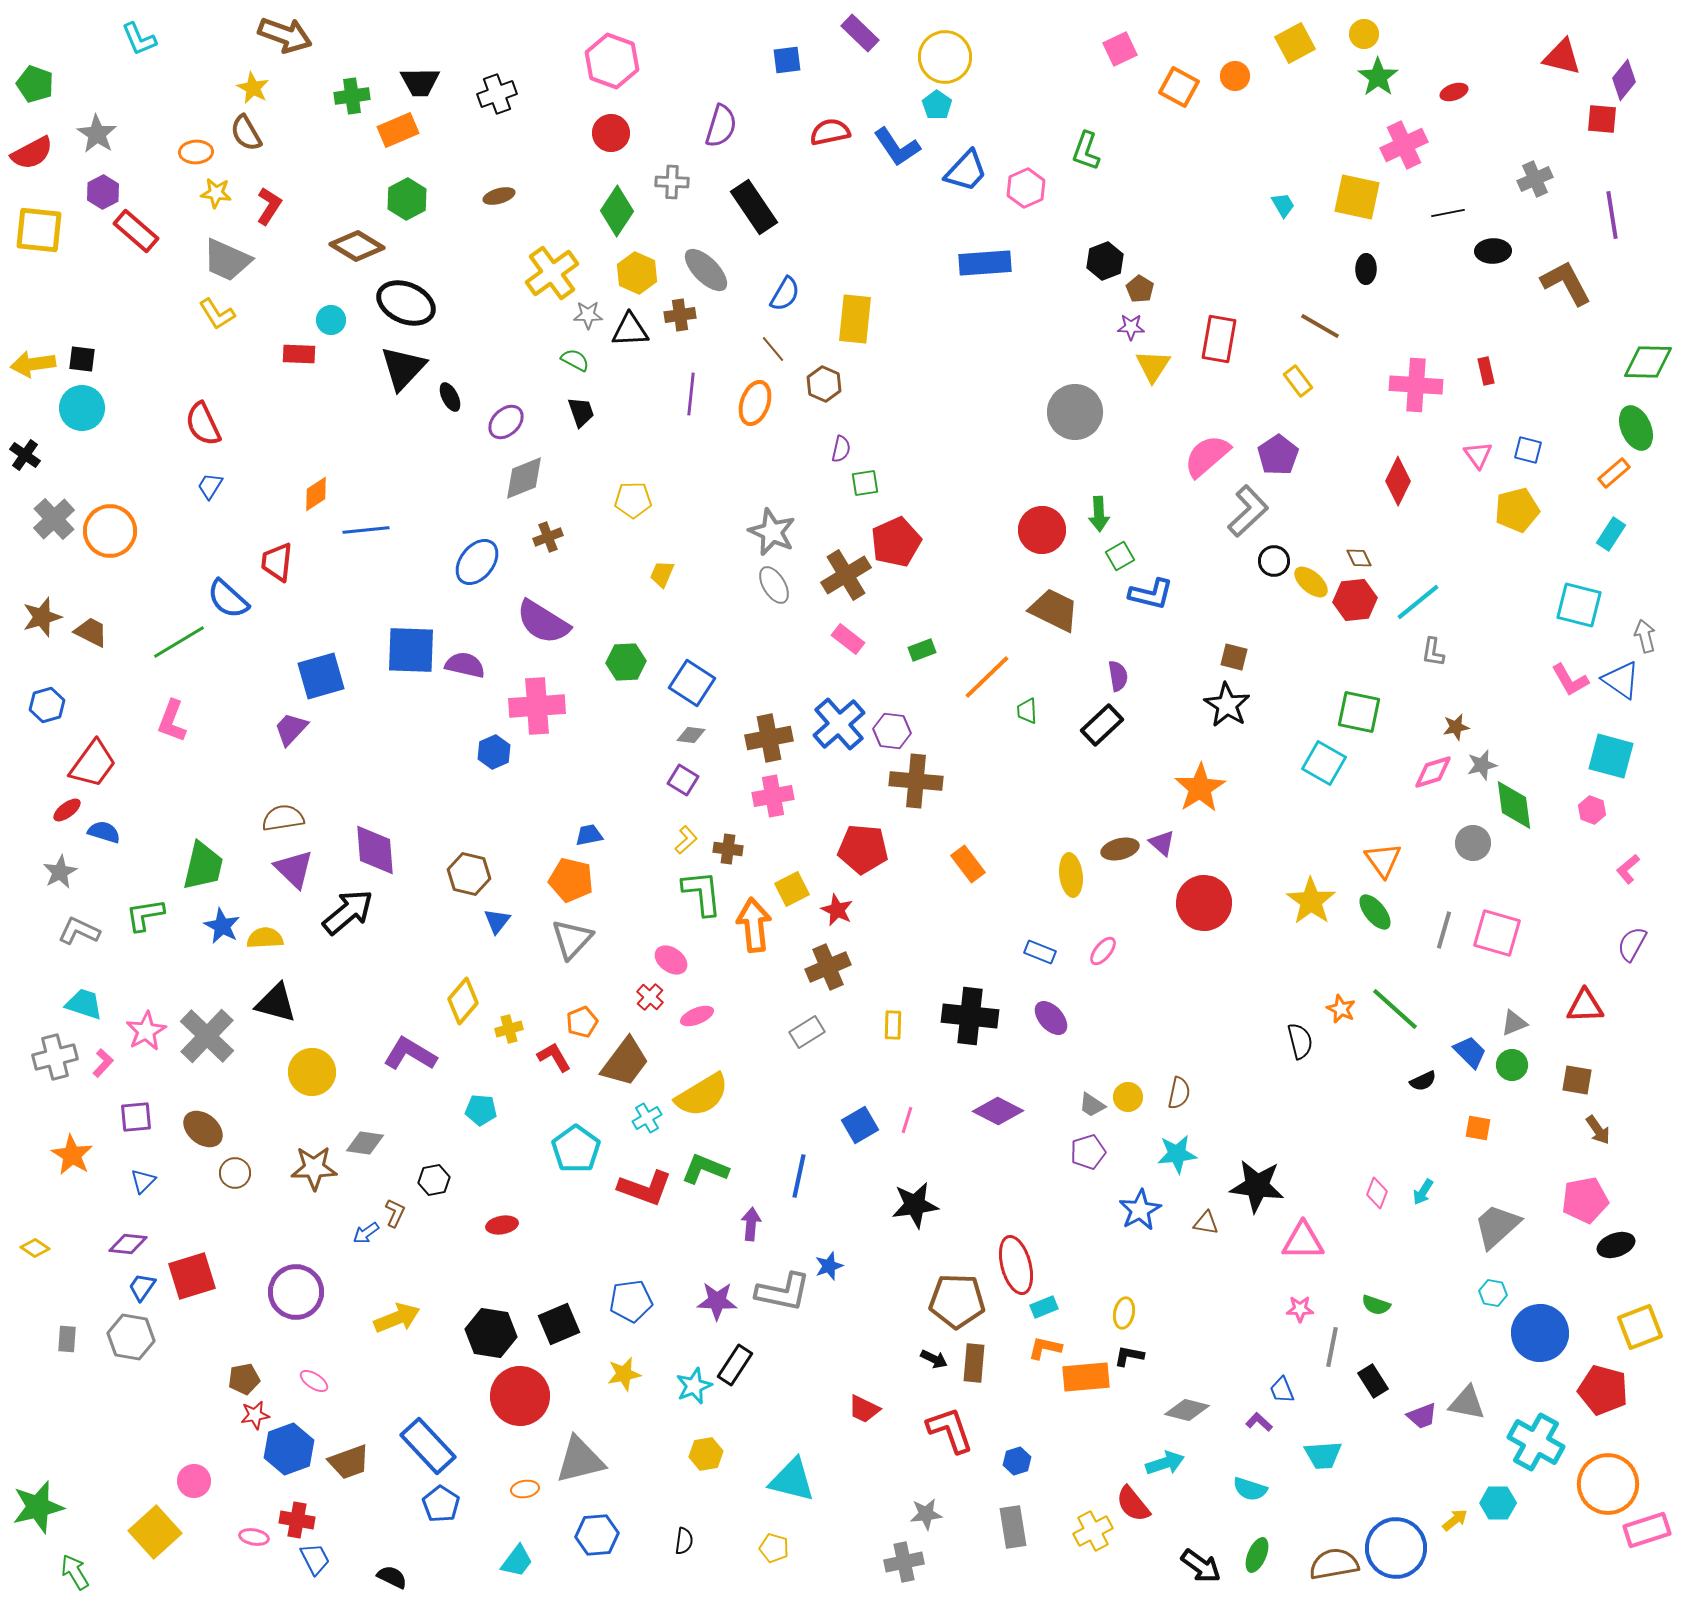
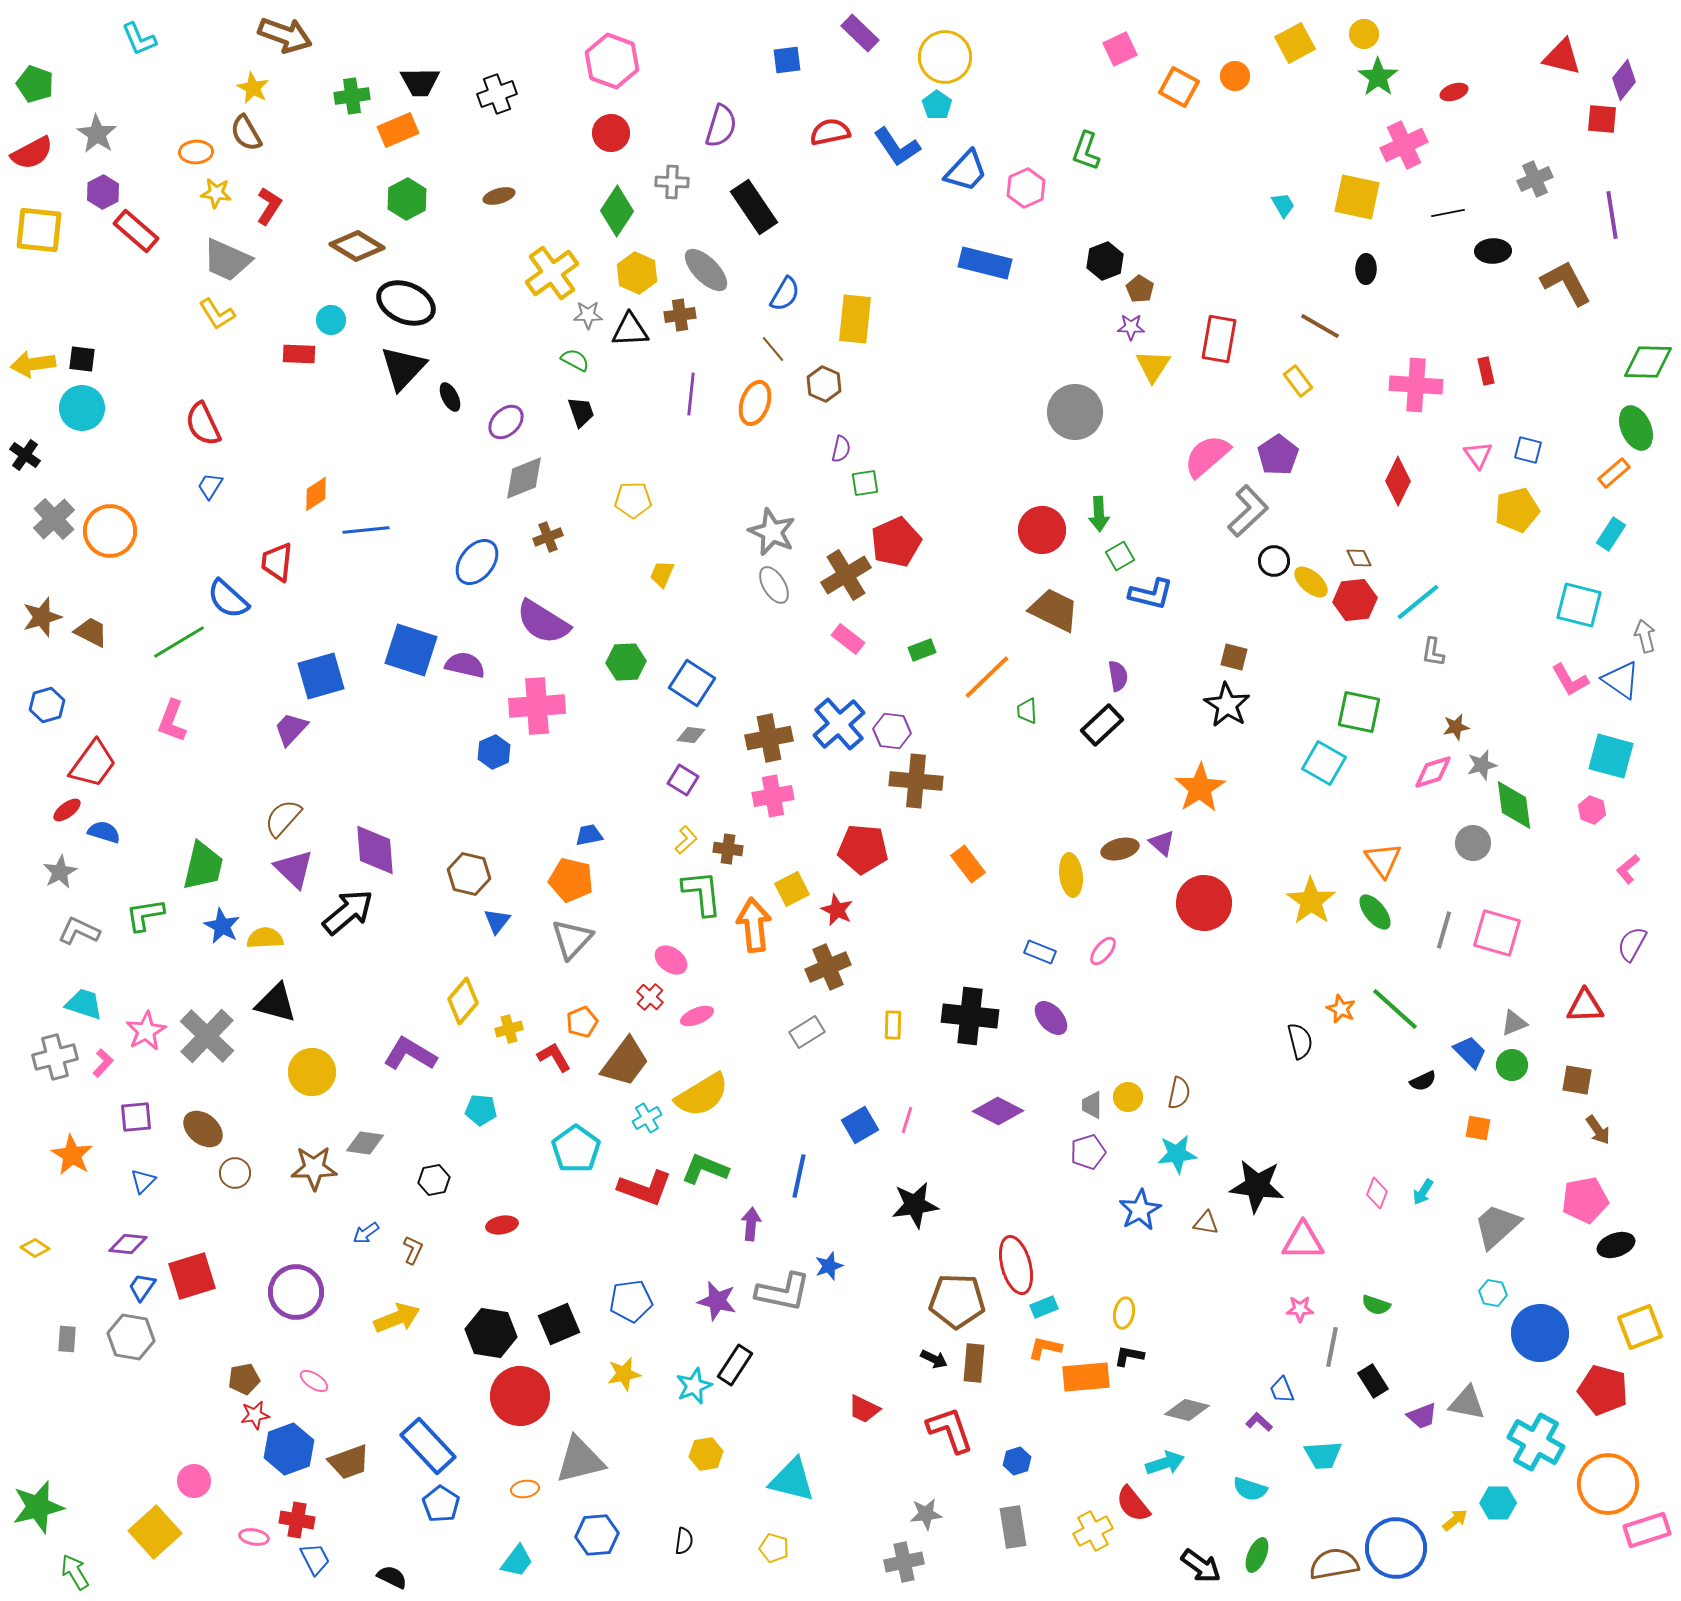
blue rectangle at (985, 263): rotated 18 degrees clockwise
blue square at (411, 650): rotated 16 degrees clockwise
brown semicircle at (283, 818): rotated 39 degrees counterclockwise
gray trapezoid at (1092, 1105): rotated 56 degrees clockwise
brown L-shape at (395, 1213): moved 18 px right, 37 px down
purple star at (717, 1301): rotated 12 degrees clockwise
